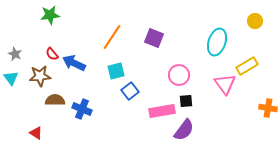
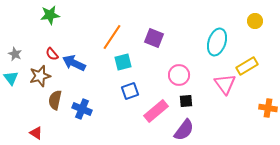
cyan square: moved 7 px right, 9 px up
brown star: rotated 10 degrees counterclockwise
blue square: rotated 18 degrees clockwise
brown semicircle: rotated 78 degrees counterclockwise
pink rectangle: moved 6 px left; rotated 30 degrees counterclockwise
